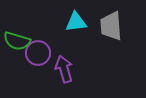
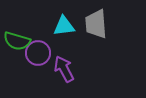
cyan triangle: moved 12 px left, 4 px down
gray trapezoid: moved 15 px left, 2 px up
purple arrow: rotated 12 degrees counterclockwise
